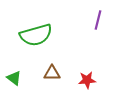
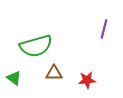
purple line: moved 6 px right, 9 px down
green semicircle: moved 11 px down
brown triangle: moved 2 px right
